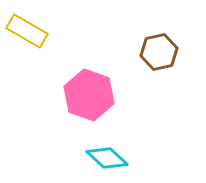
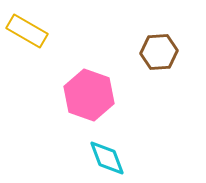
brown hexagon: rotated 9 degrees clockwise
cyan diamond: rotated 27 degrees clockwise
